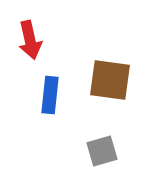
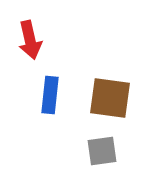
brown square: moved 18 px down
gray square: rotated 8 degrees clockwise
